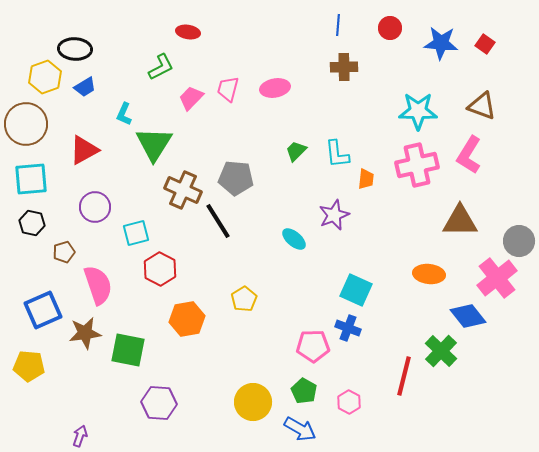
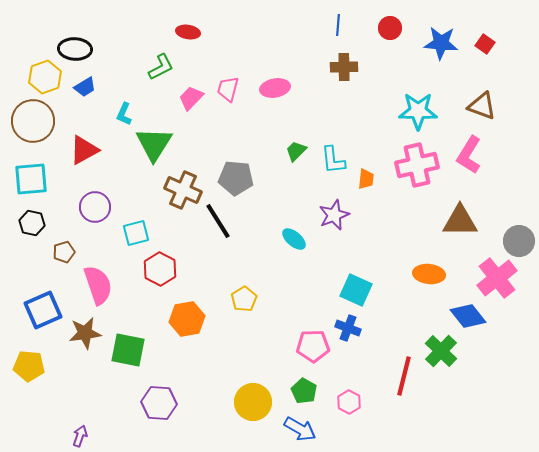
brown circle at (26, 124): moved 7 px right, 3 px up
cyan L-shape at (337, 154): moved 4 px left, 6 px down
